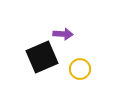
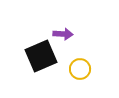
black square: moved 1 px left, 1 px up
